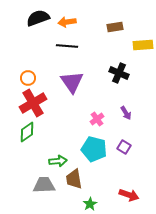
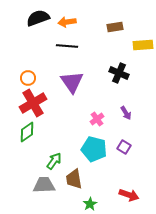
green arrow: moved 4 px left; rotated 48 degrees counterclockwise
